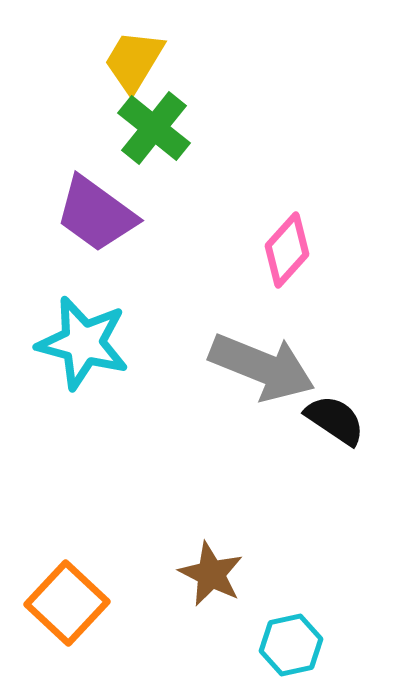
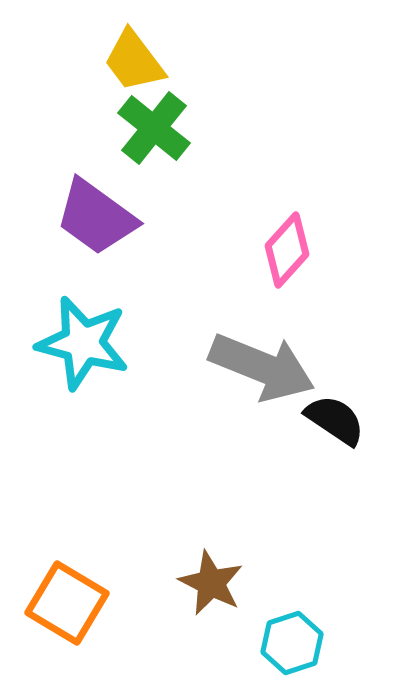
yellow trapezoid: rotated 68 degrees counterclockwise
purple trapezoid: moved 3 px down
brown star: moved 9 px down
orange square: rotated 12 degrees counterclockwise
cyan hexagon: moved 1 px right, 2 px up; rotated 6 degrees counterclockwise
